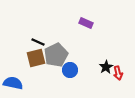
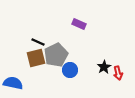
purple rectangle: moved 7 px left, 1 px down
black star: moved 2 px left
